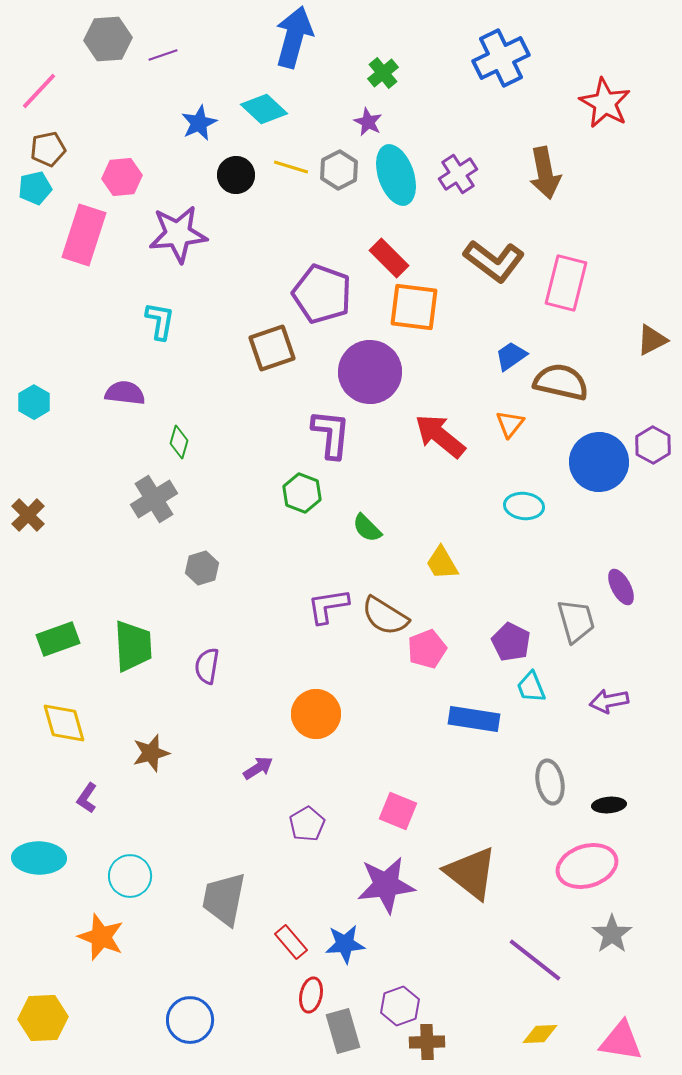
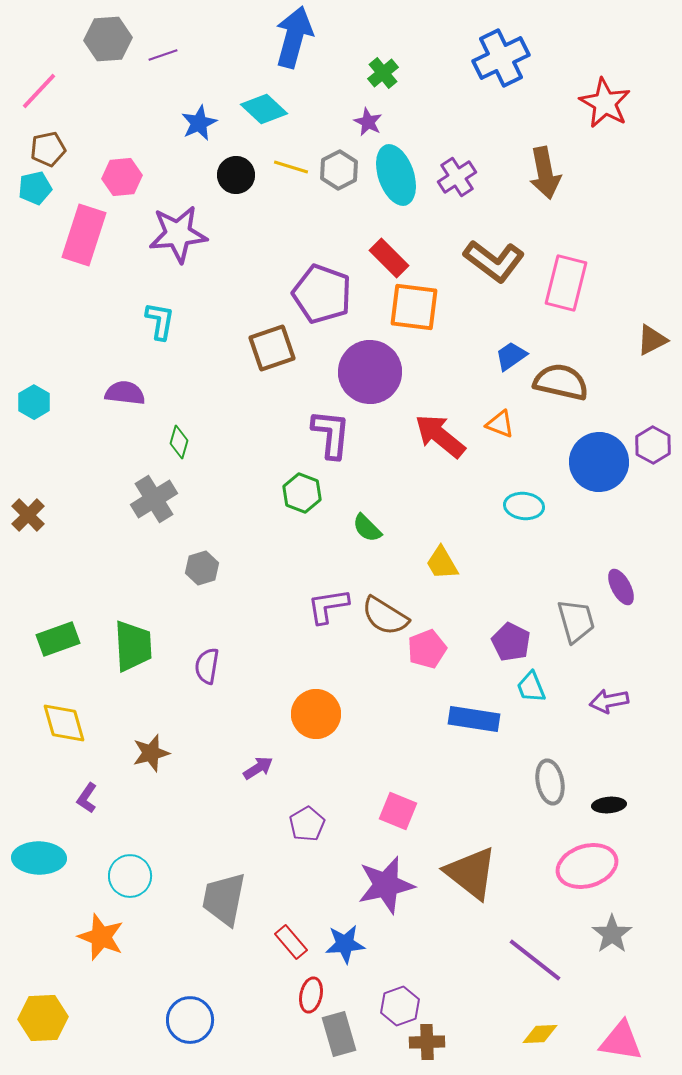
purple cross at (458, 174): moved 1 px left, 3 px down
orange triangle at (510, 424): moved 10 px left; rotated 48 degrees counterclockwise
purple star at (386, 885): rotated 6 degrees counterclockwise
gray rectangle at (343, 1031): moved 4 px left, 3 px down
